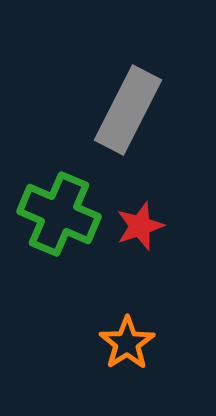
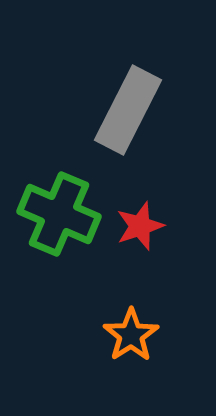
orange star: moved 4 px right, 8 px up
